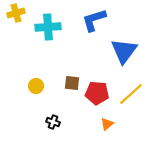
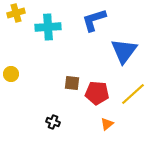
yellow circle: moved 25 px left, 12 px up
yellow line: moved 2 px right
